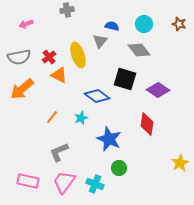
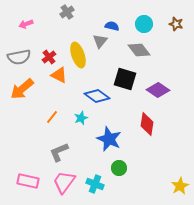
gray cross: moved 2 px down; rotated 24 degrees counterclockwise
brown star: moved 3 px left
yellow star: moved 23 px down
